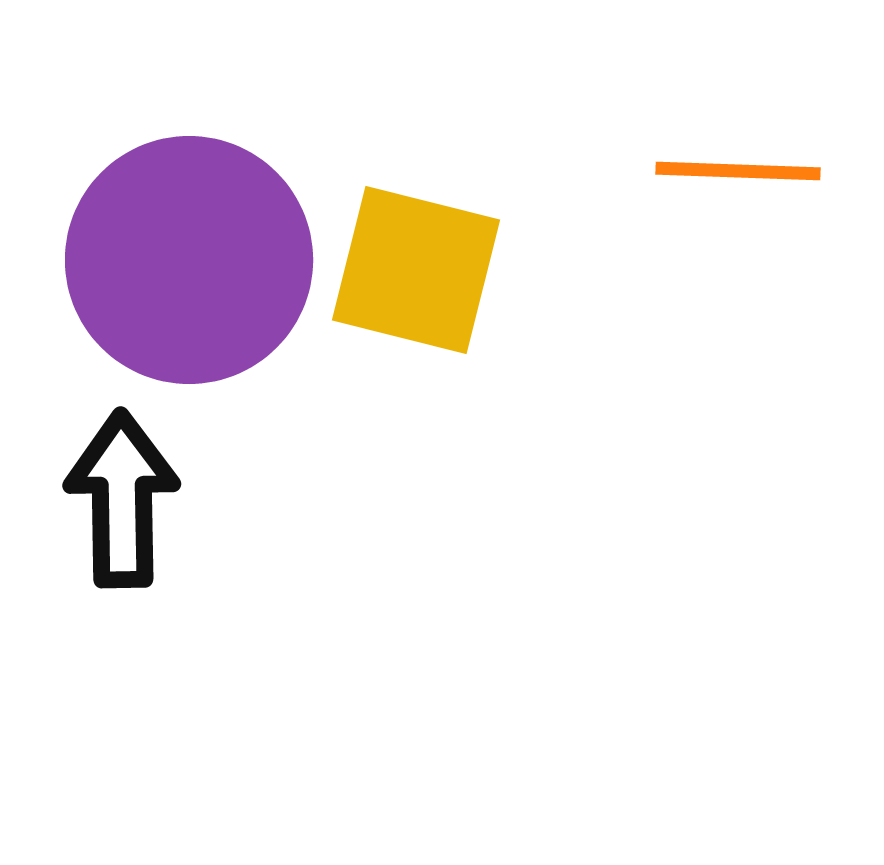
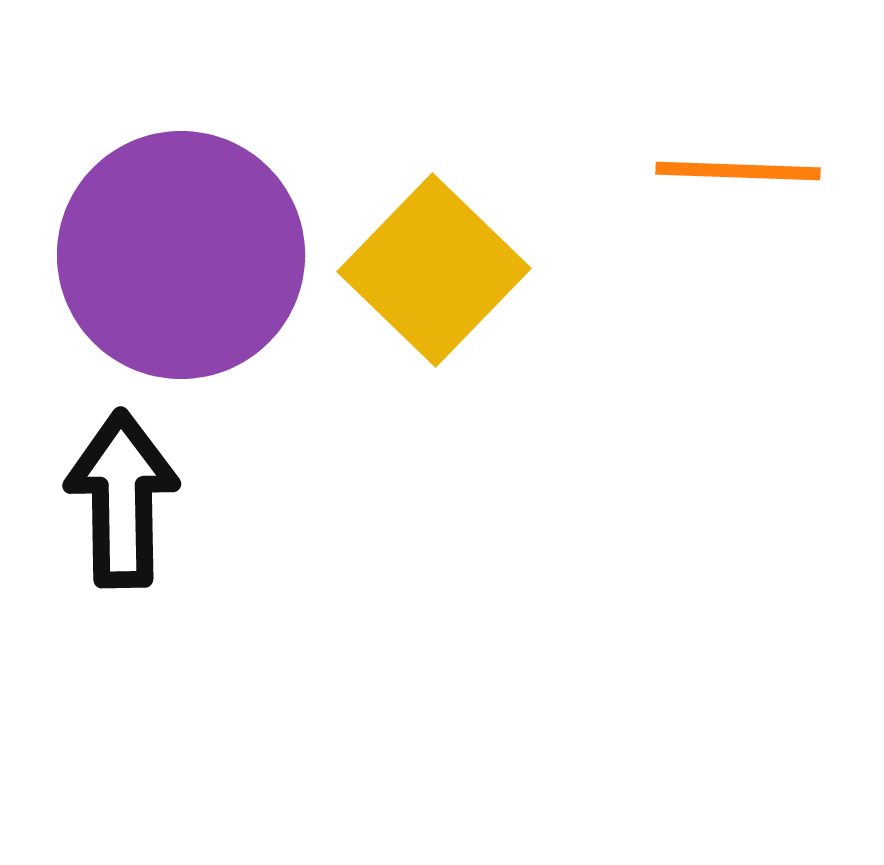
purple circle: moved 8 px left, 5 px up
yellow square: moved 18 px right; rotated 30 degrees clockwise
